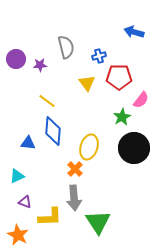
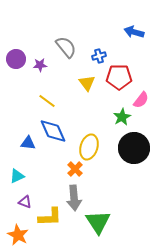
gray semicircle: rotated 25 degrees counterclockwise
blue diamond: rotated 28 degrees counterclockwise
